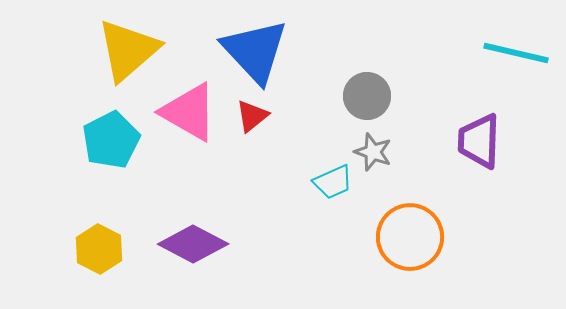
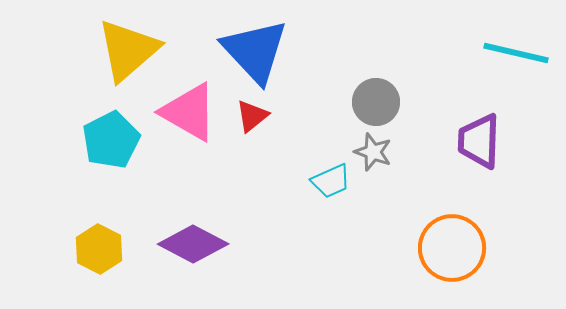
gray circle: moved 9 px right, 6 px down
cyan trapezoid: moved 2 px left, 1 px up
orange circle: moved 42 px right, 11 px down
